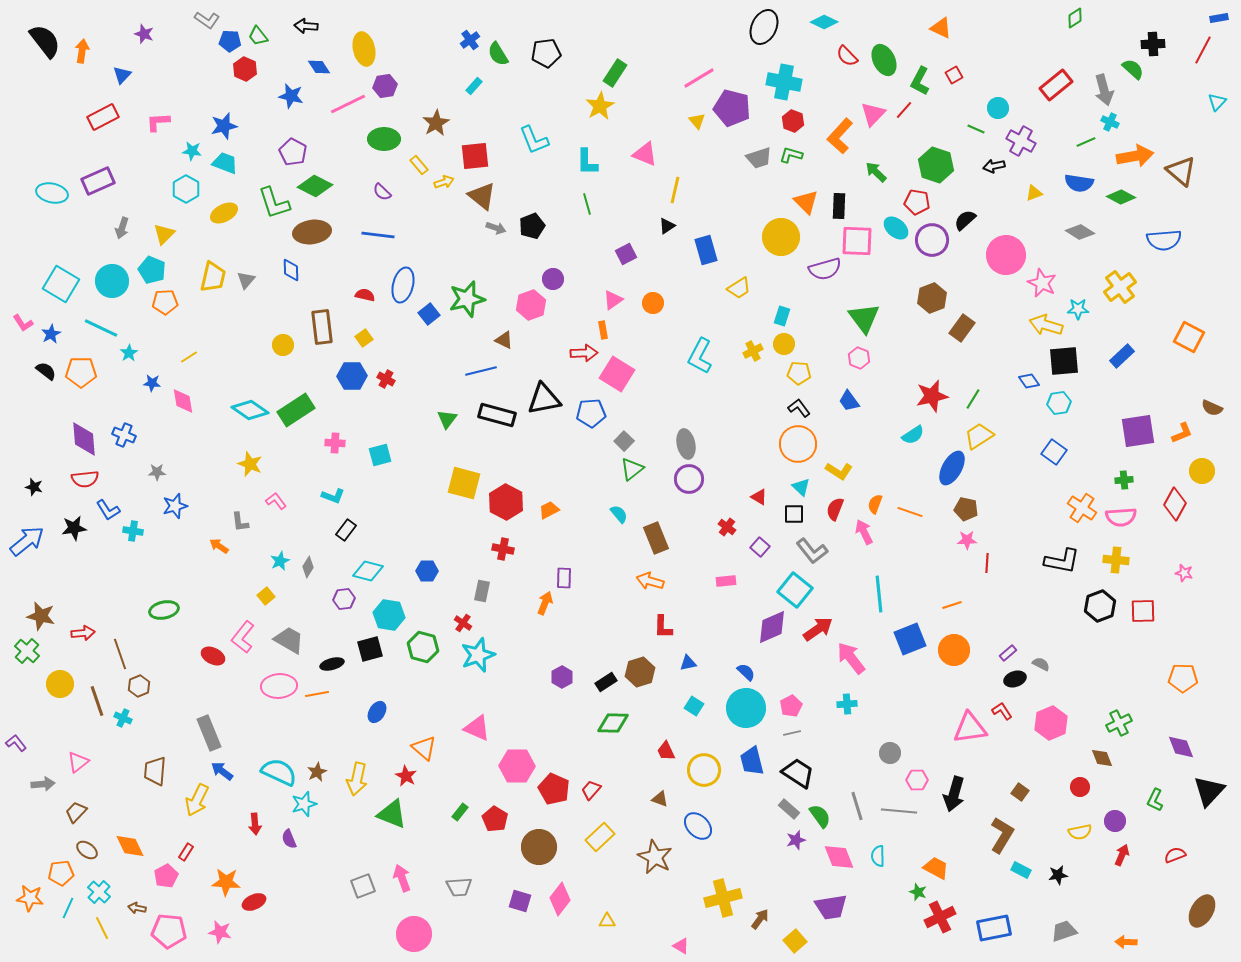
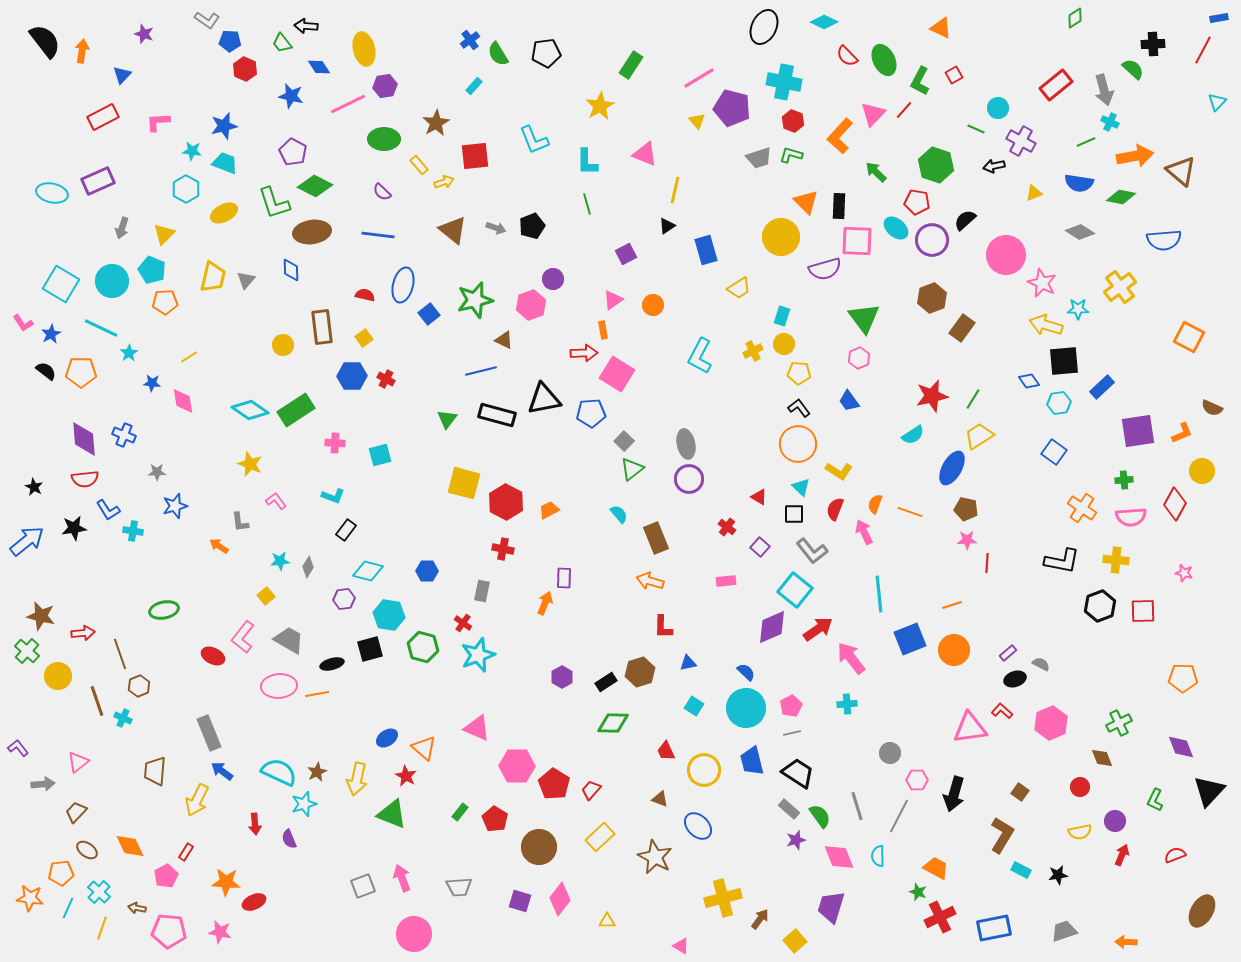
green trapezoid at (258, 36): moved 24 px right, 7 px down
green rectangle at (615, 73): moved 16 px right, 8 px up
brown triangle at (482, 196): moved 29 px left, 34 px down
green diamond at (1121, 197): rotated 16 degrees counterclockwise
green star at (467, 299): moved 8 px right, 1 px down
orange circle at (653, 303): moved 2 px down
blue rectangle at (1122, 356): moved 20 px left, 31 px down
pink hexagon at (859, 358): rotated 15 degrees clockwise
black star at (34, 487): rotated 12 degrees clockwise
pink semicircle at (1121, 517): moved 10 px right
cyan star at (280, 561): rotated 18 degrees clockwise
yellow circle at (60, 684): moved 2 px left, 8 px up
red L-shape at (1002, 711): rotated 15 degrees counterclockwise
blue ellipse at (377, 712): moved 10 px right, 26 px down; rotated 25 degrees clockwise
purple L-shape at (16, 743): moved 2 px right, 5 px down
red pentagon at (554, 789): moved 5 px up; rotated 8 degrees clockwise
gray line at (899, 811): moved 5 px down; rotated 68 degrees counterclockwise
purple trapezoid at (831, 907): rotated 116 degrees clockwise
yellow line at (102, 928): rotated 45 degrees clockwise
